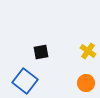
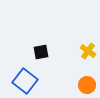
orange circle: moved 1 px right, 2 px down
